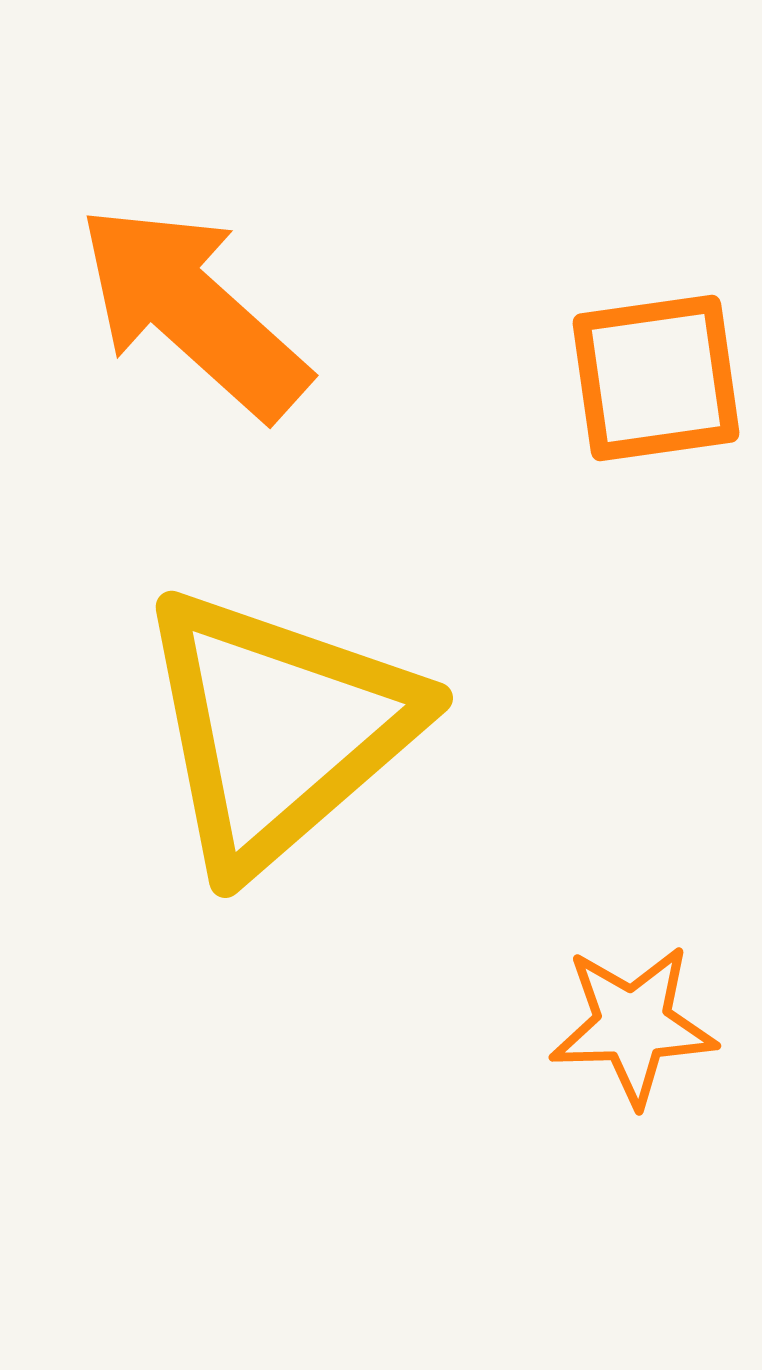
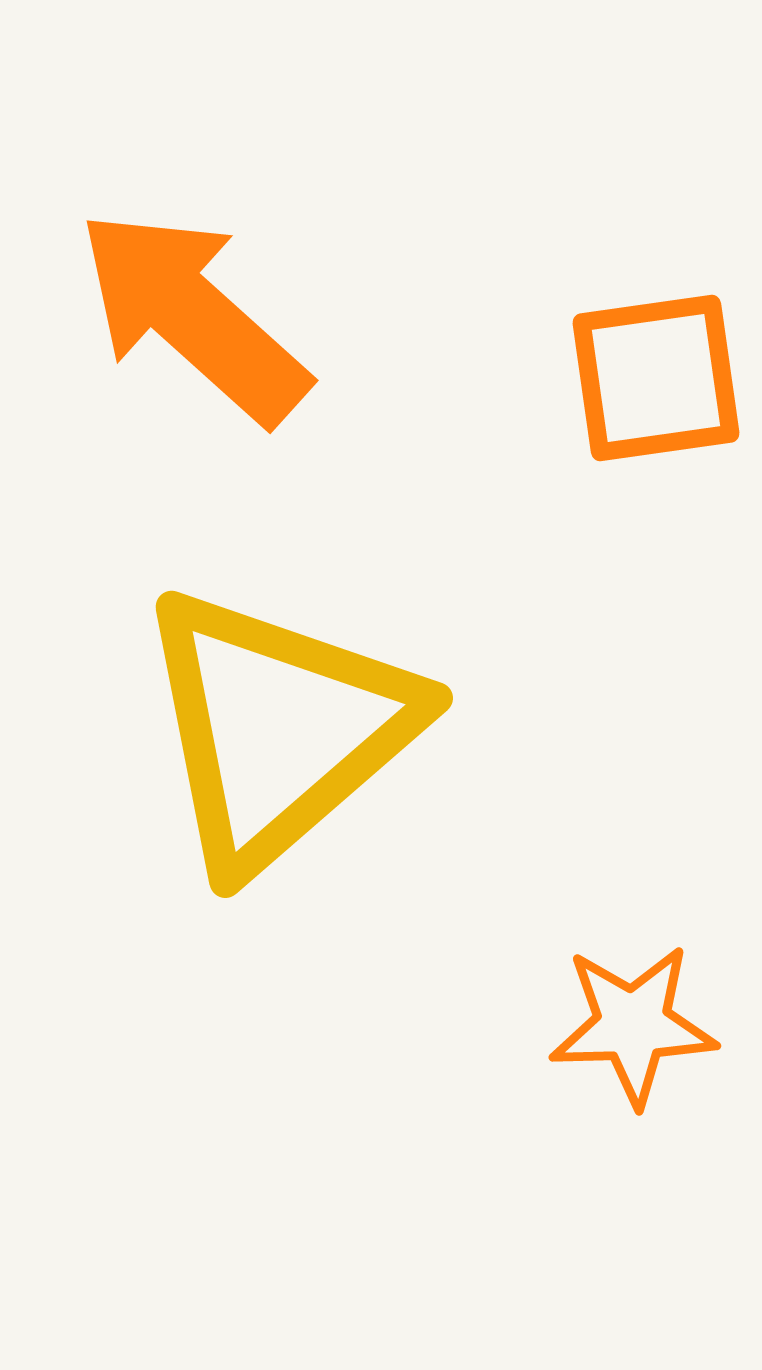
orange arrow: moved 5 px down
